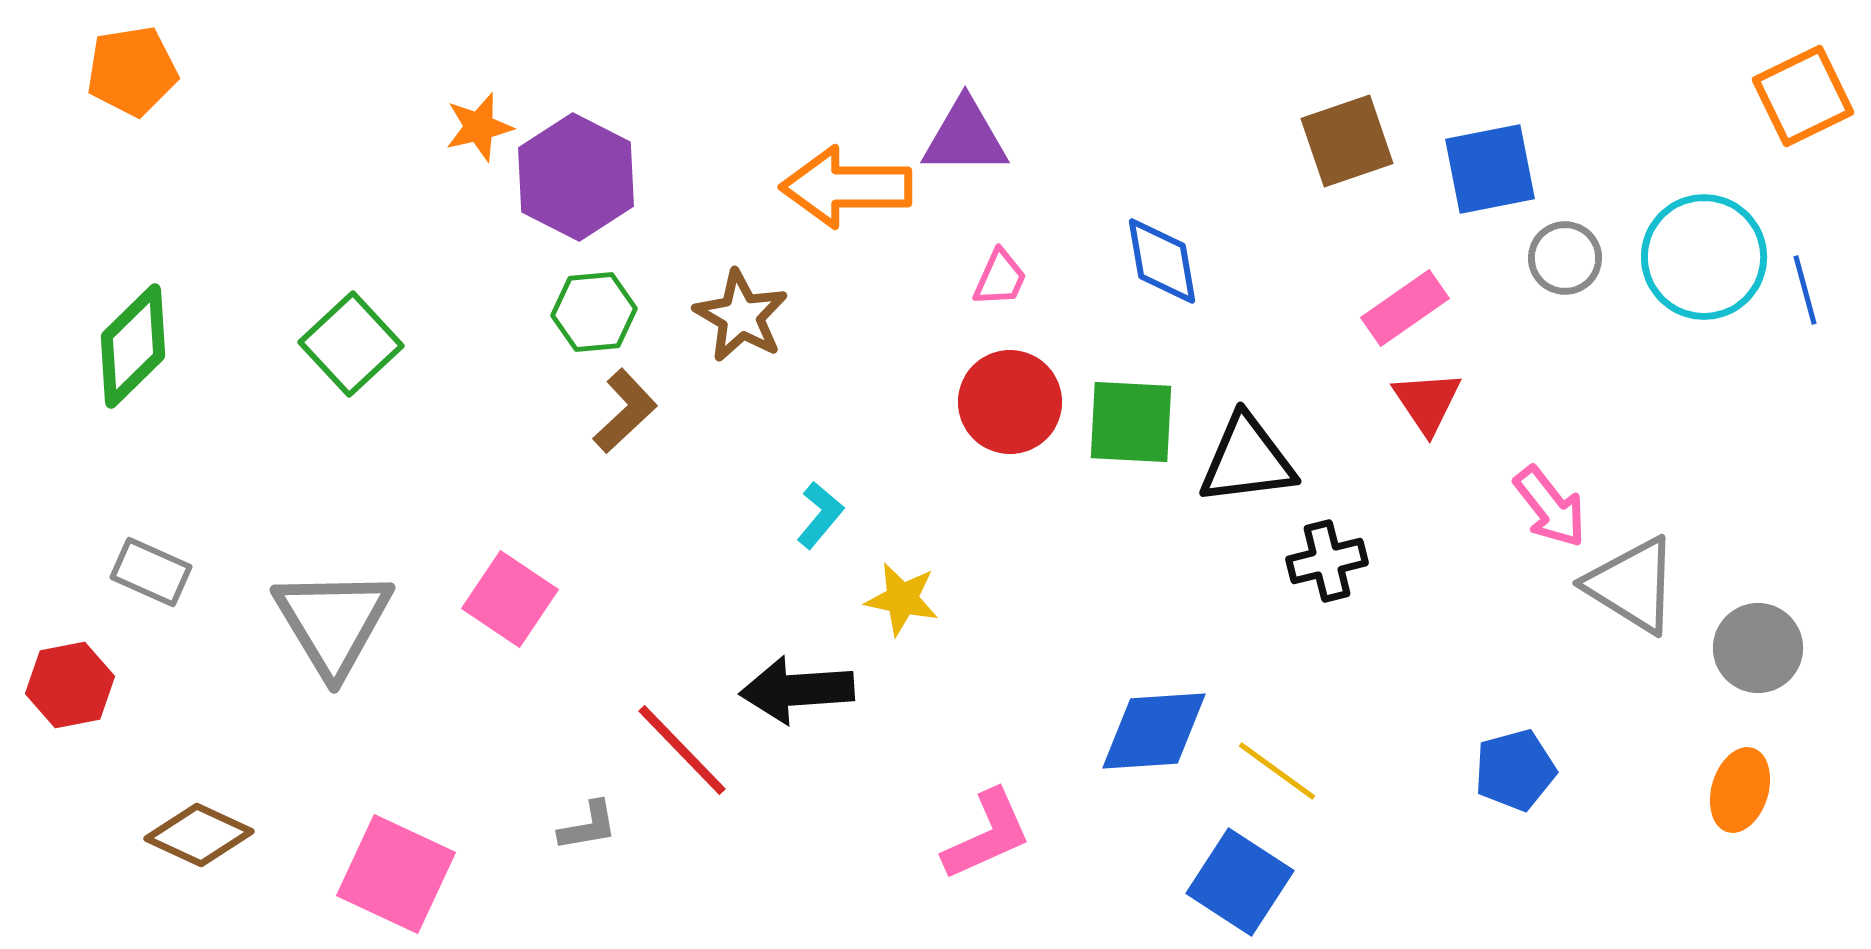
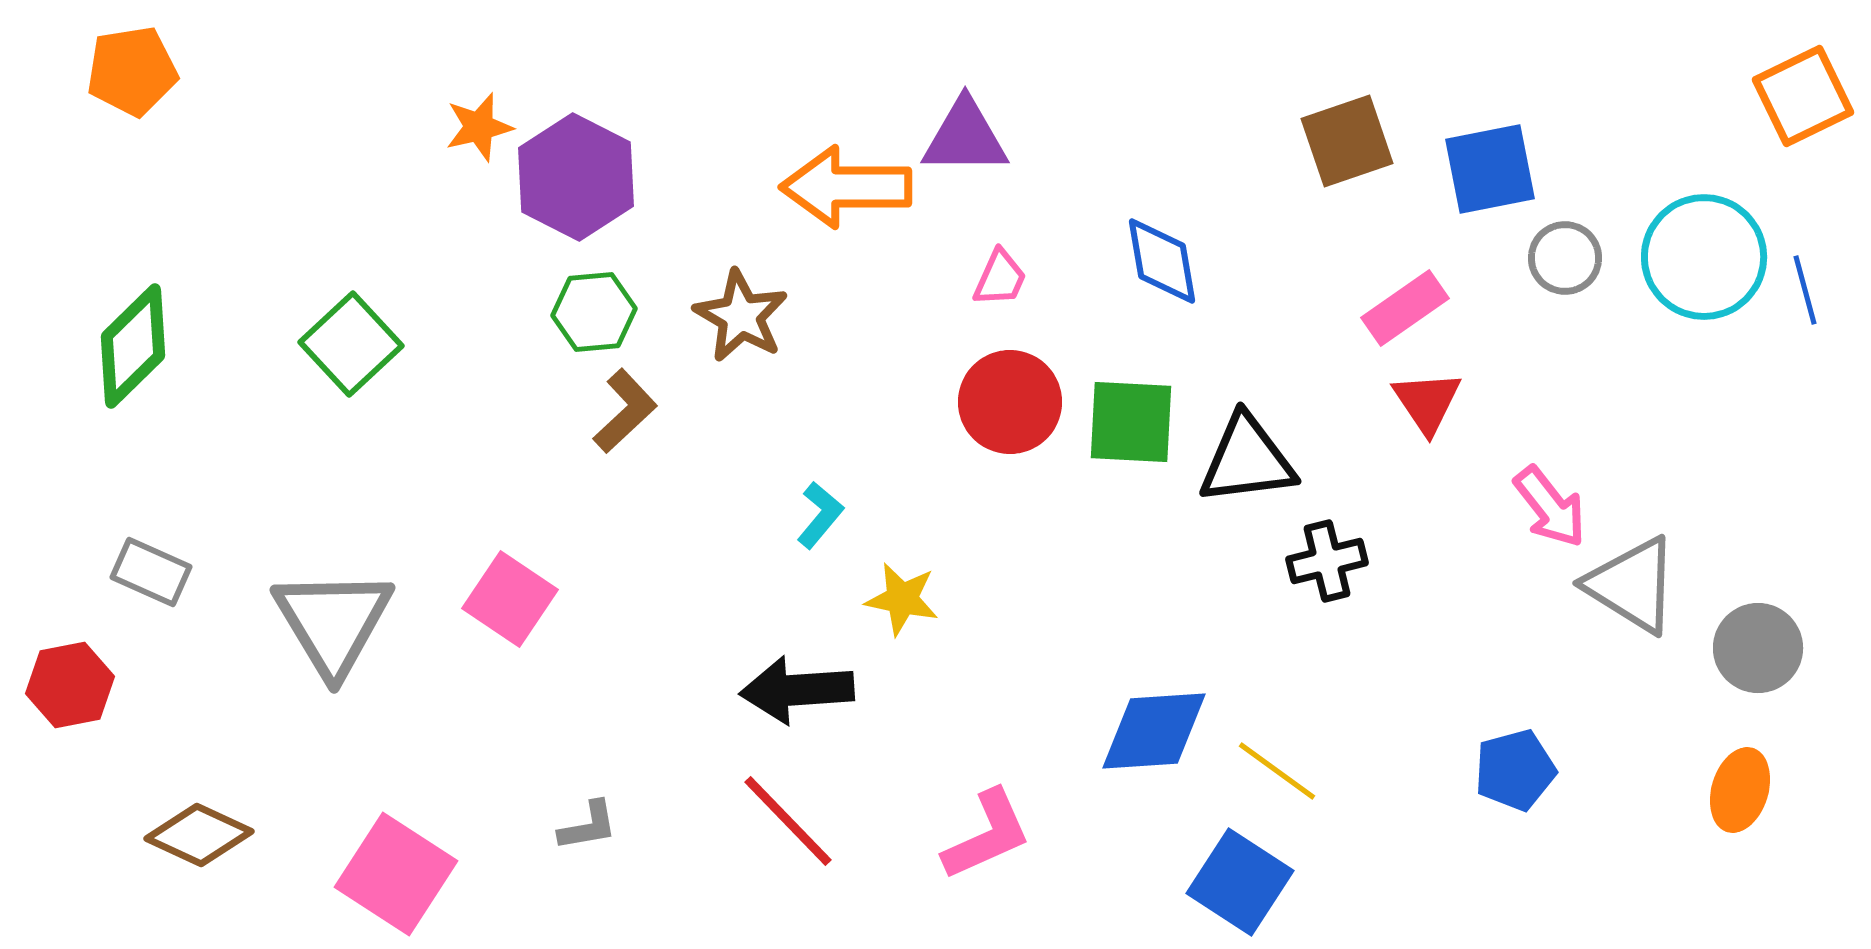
red line at (682, 750): moved 106 px right, 71 px down
pink square at (396, 874): rotated 8 degrees clockwise
